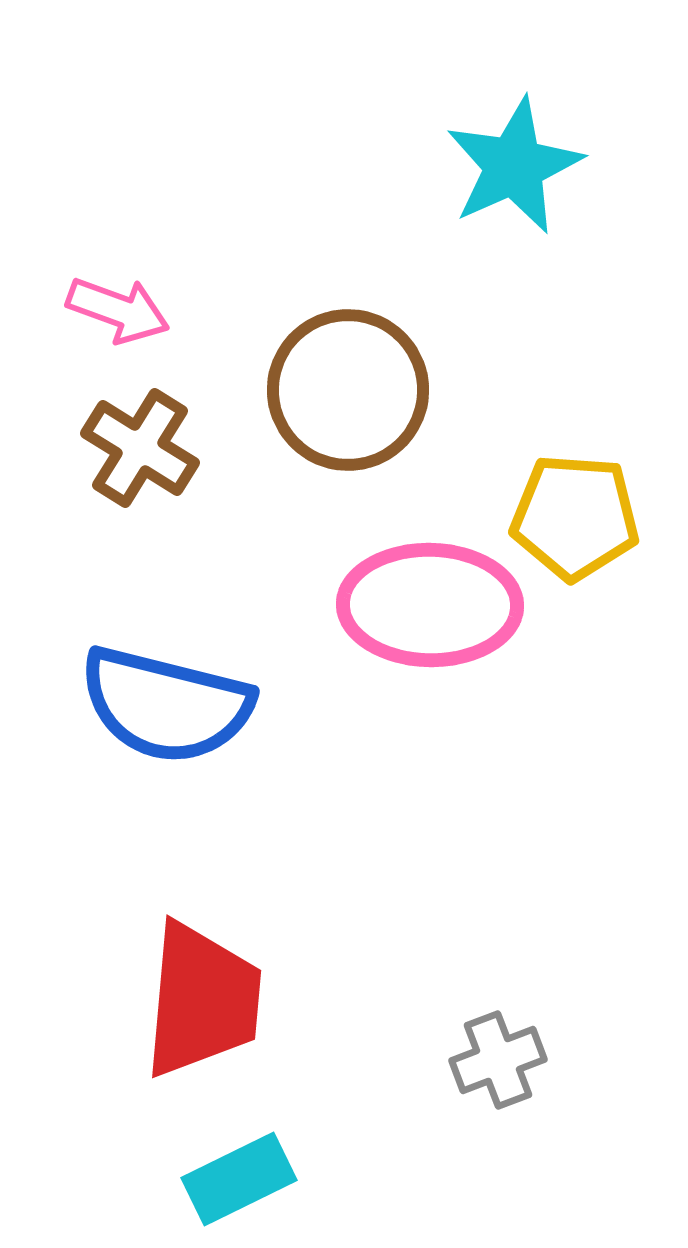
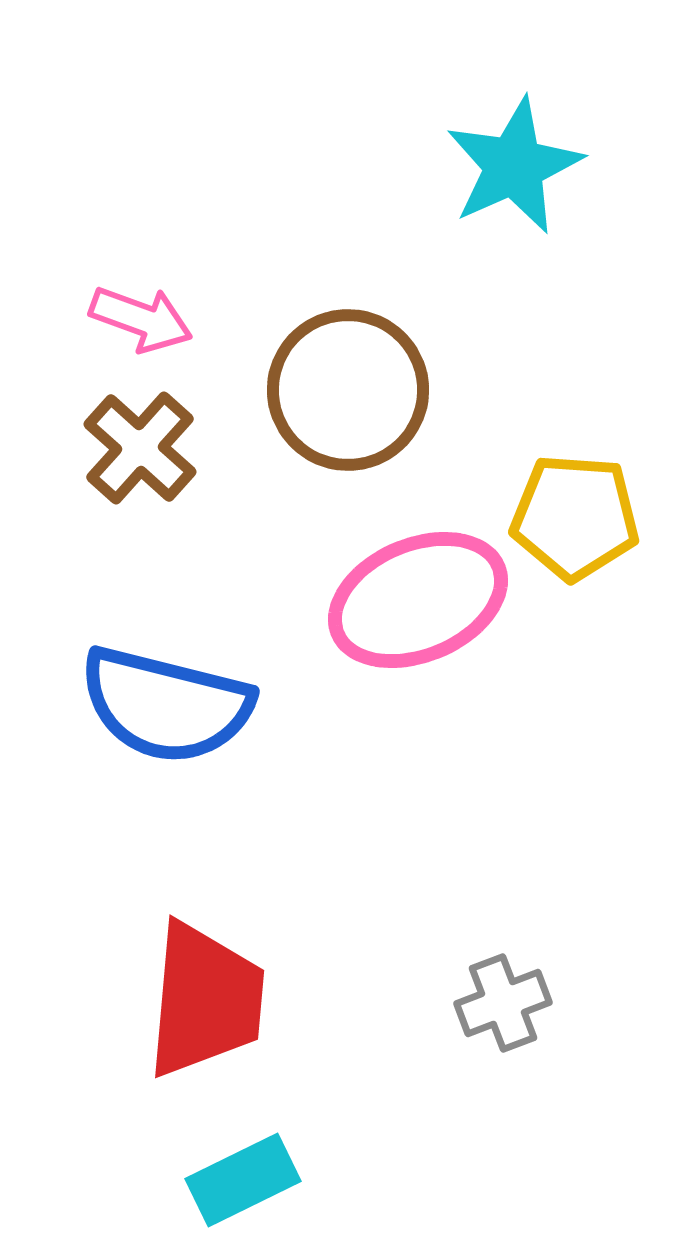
pink arrow: moved 23 px right, 9 px down
brown cross: rotated 10 degrees clockwise
pink ellipse: moved 12 px left, 5 px up; rotated 24 degrees counterclockwise
red trapezoid: moved 3 px right
gray cross: moved 5 px right, 57 px up
cyan rectangle: moved 4 px right, 1 px down
